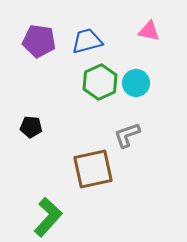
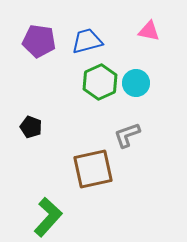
black pentagon: rotated 15 degrees clockwise
